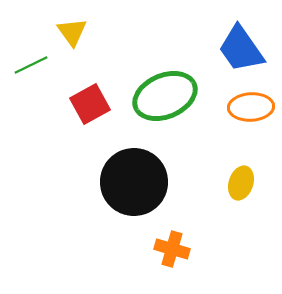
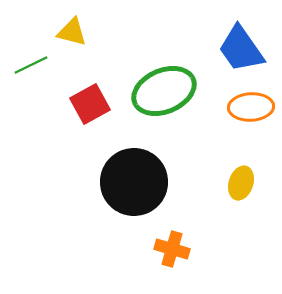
yellow triangle: rotated 40 degrees counterclockwise
green ellipse: moved 1 px left, 5 px up
